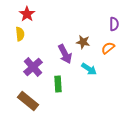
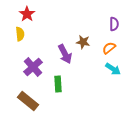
orange semicircle: moved 1 px right
cyan arrow: moved 24 px right
